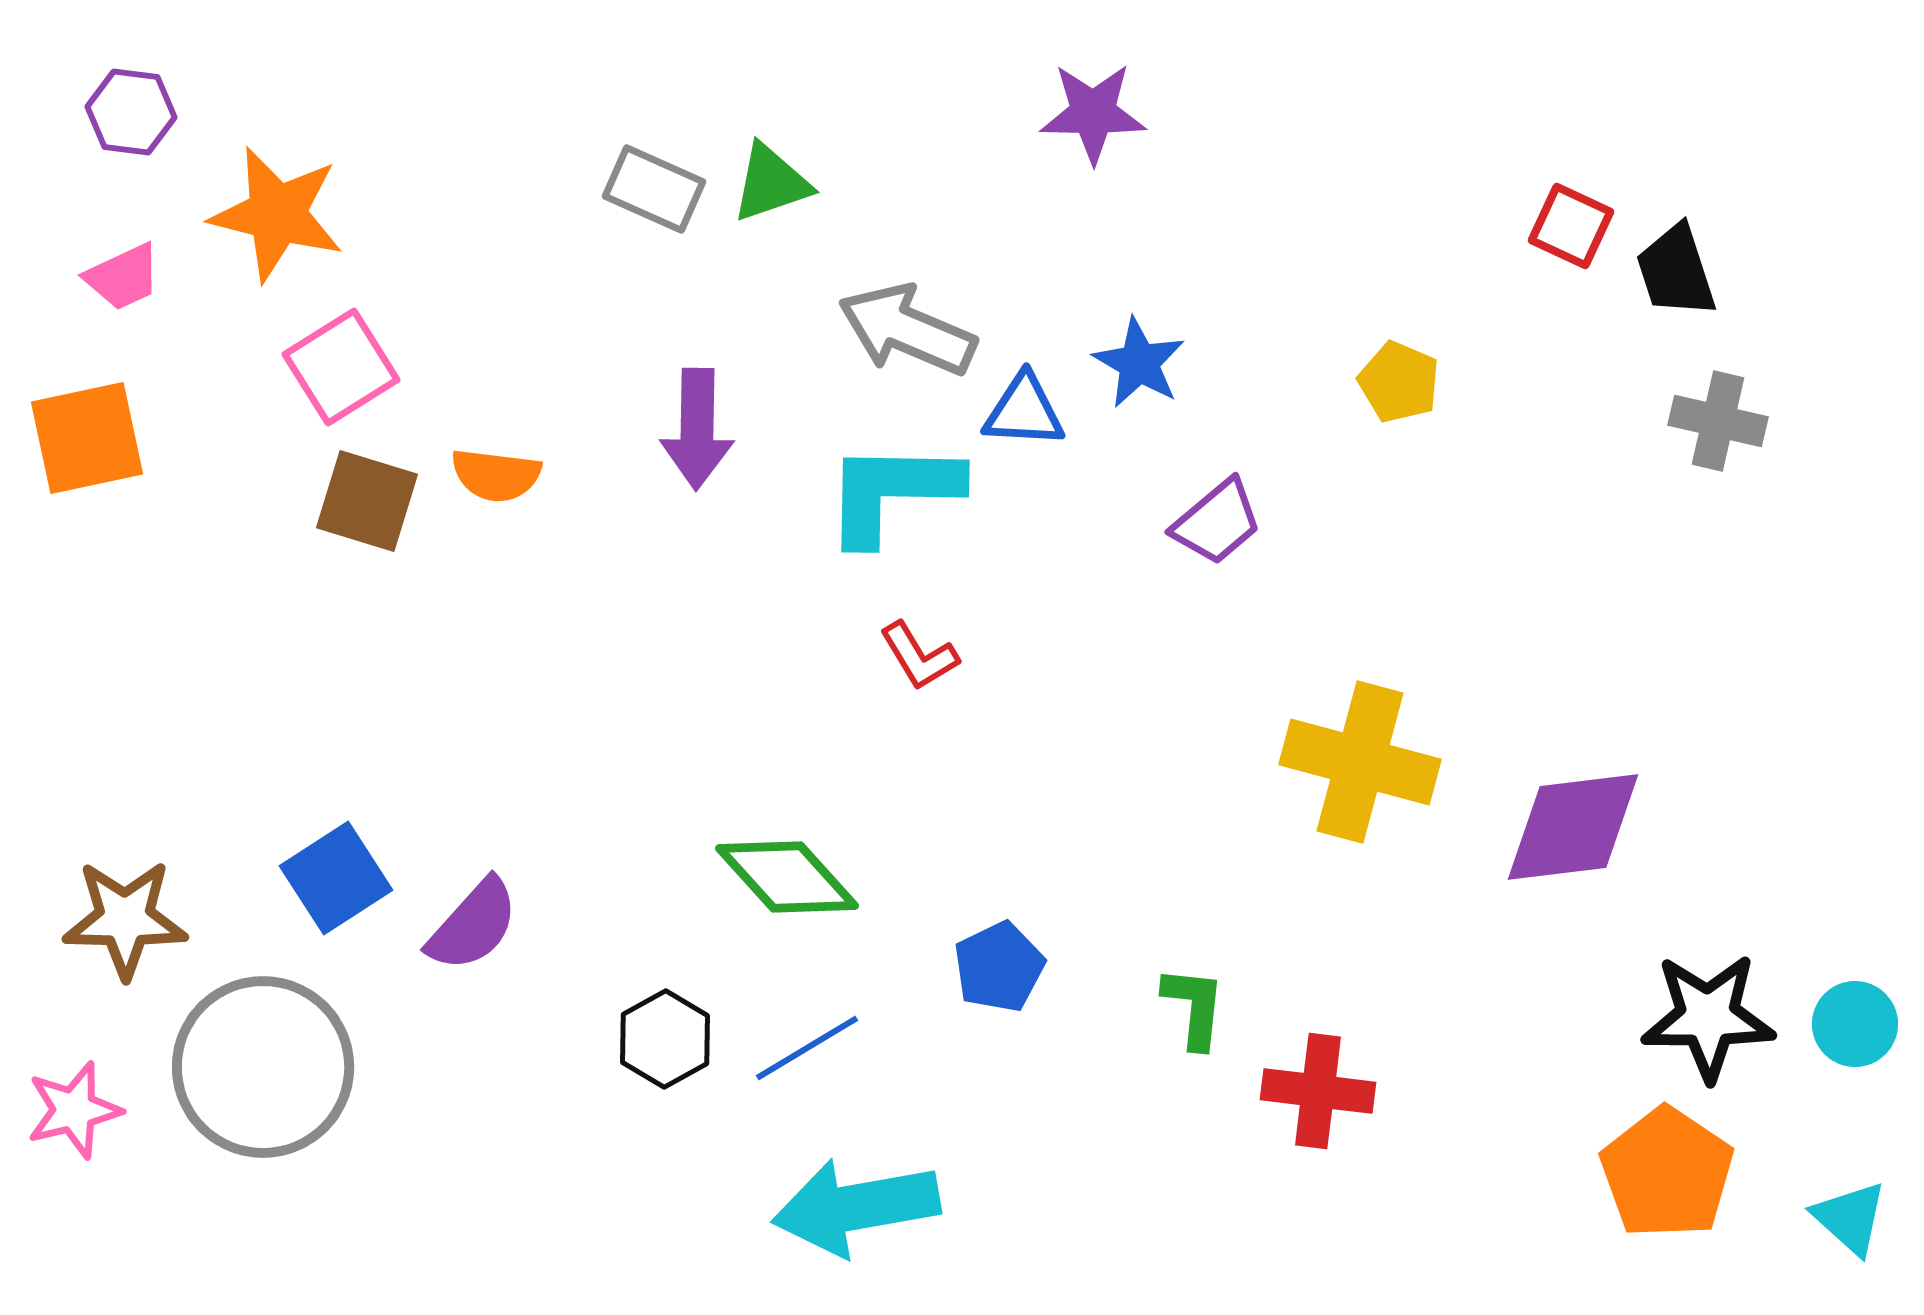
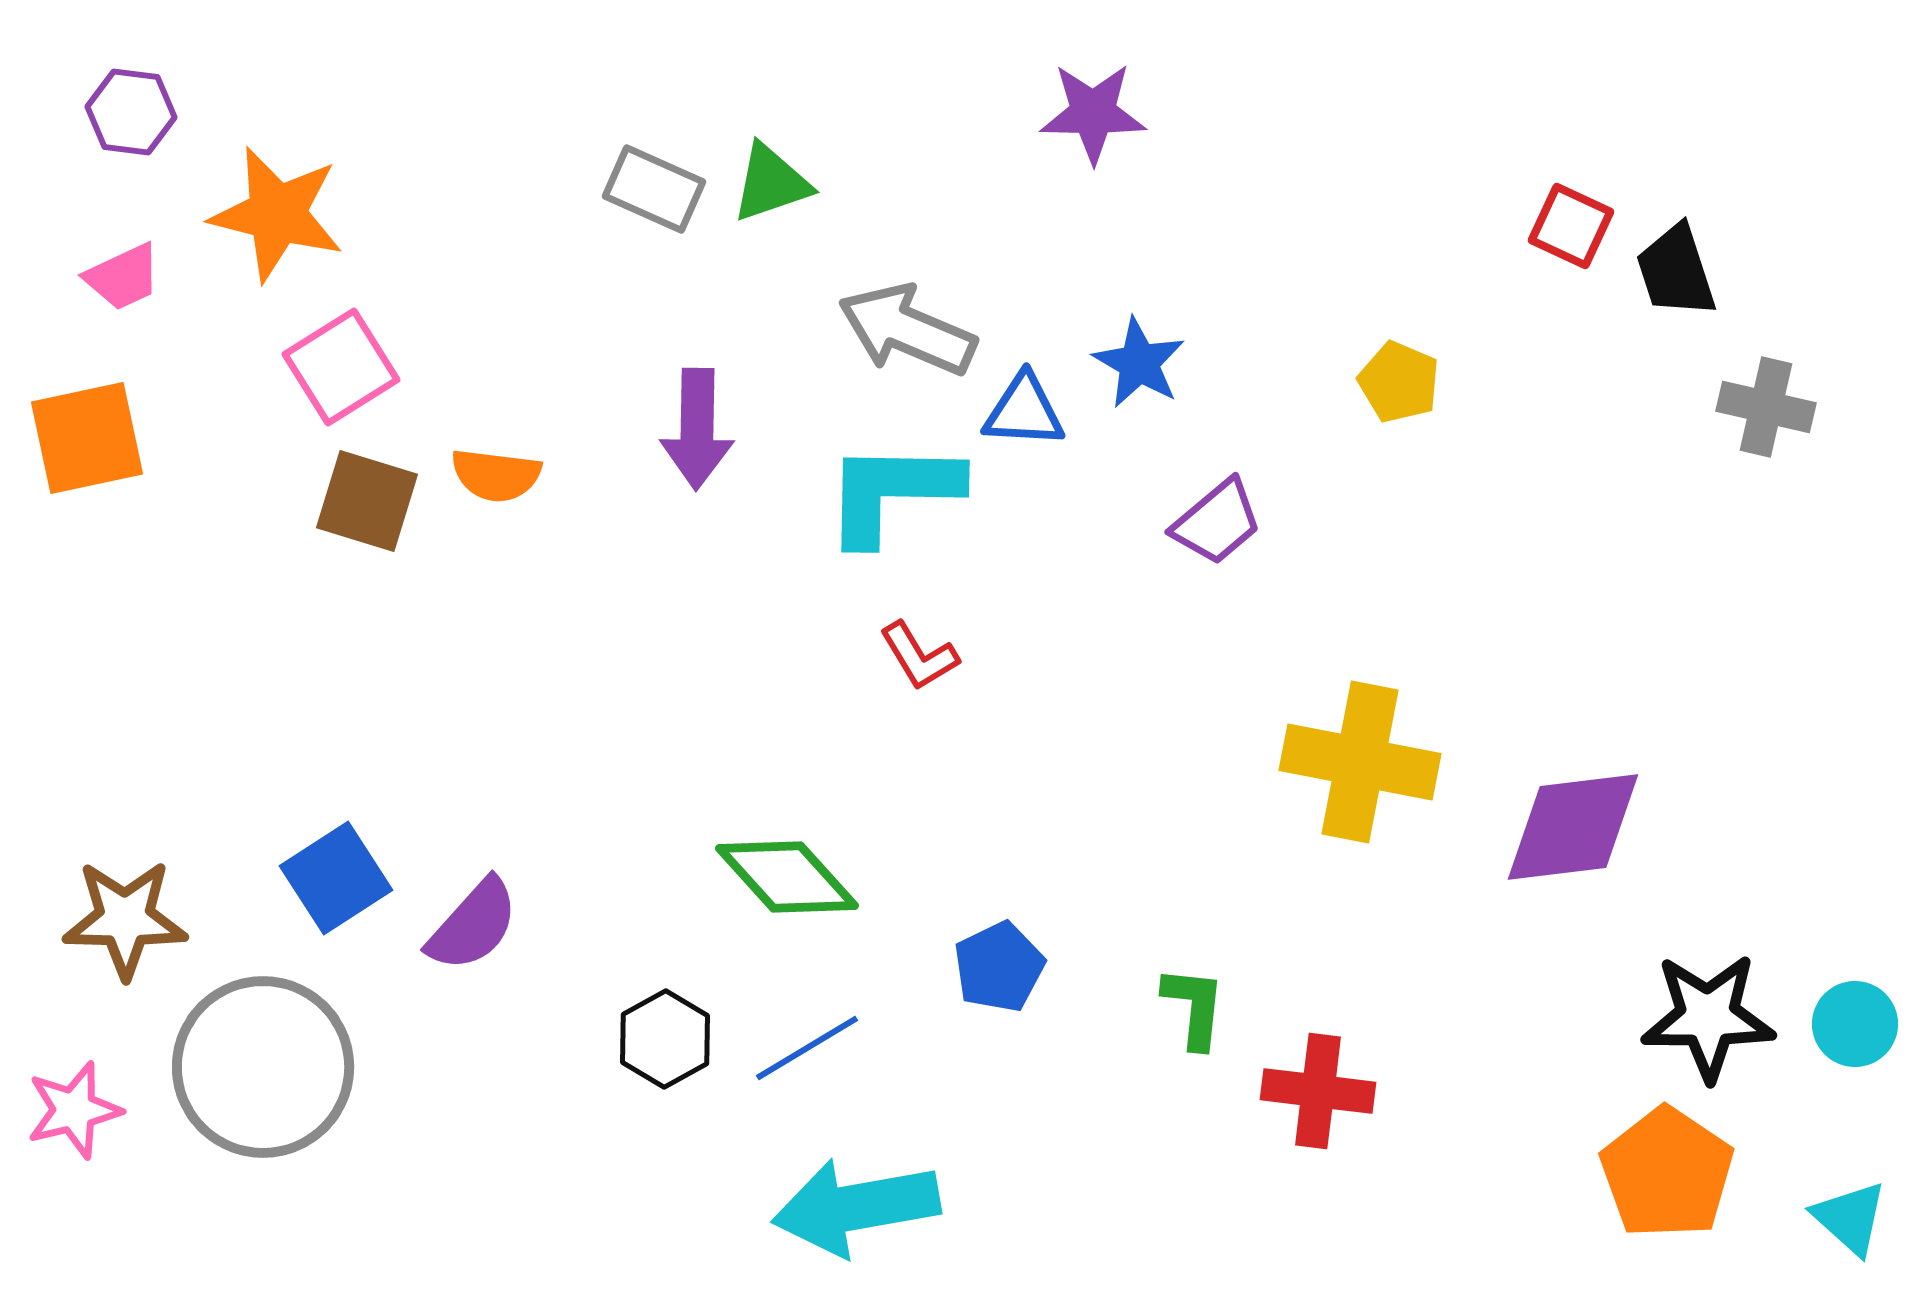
gray cross: moved 48 px right, 14 px up
yellow cross: rotated 4 degrees counterclockwise
